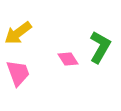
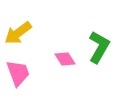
green L-shape: moved 1 px left
pink diamond: moved 3 px left
